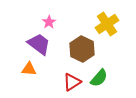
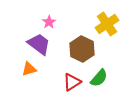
orange triangle: rotated 21 degrees counterclockwise
